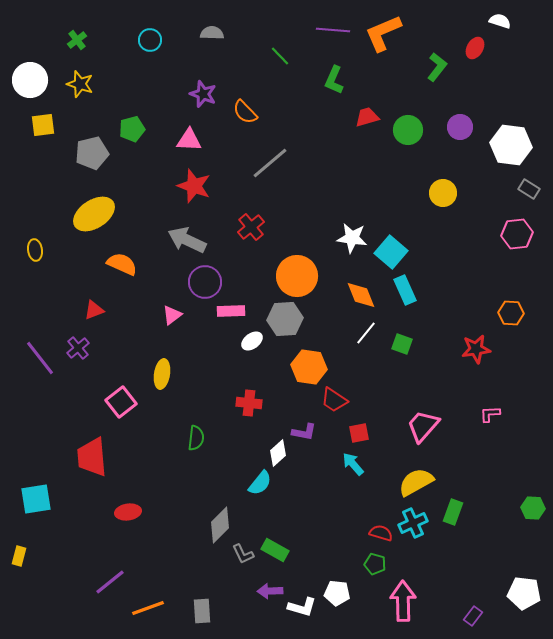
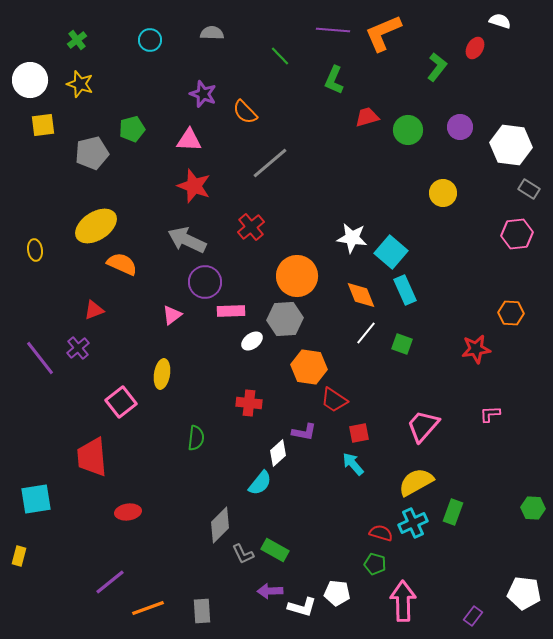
yellow ellipse at (94, 214): moved 2 px right, 12 px down
